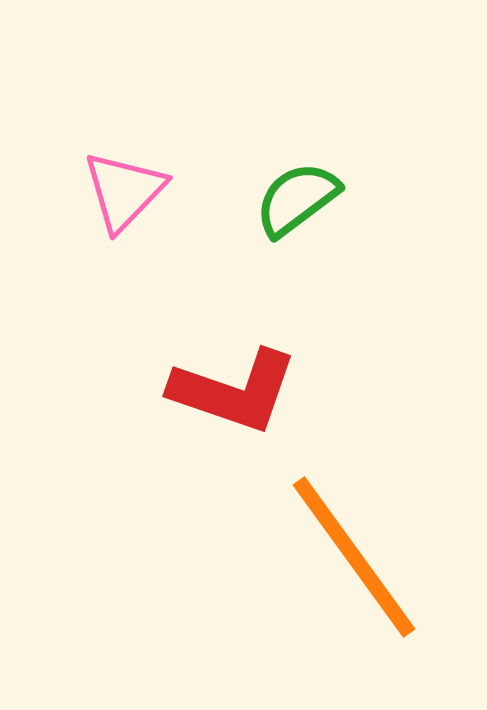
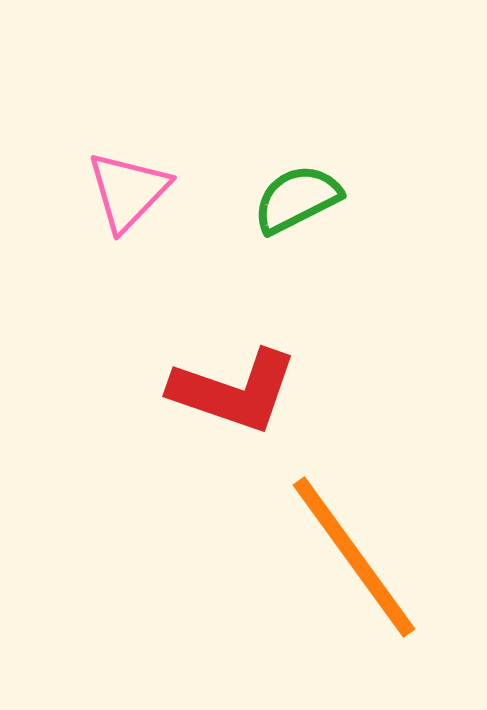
pink triangle: moved 4 px right
green semicircle: rotated 10 degrees clockwise
